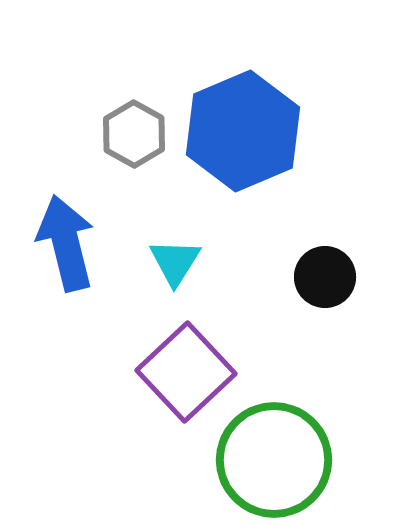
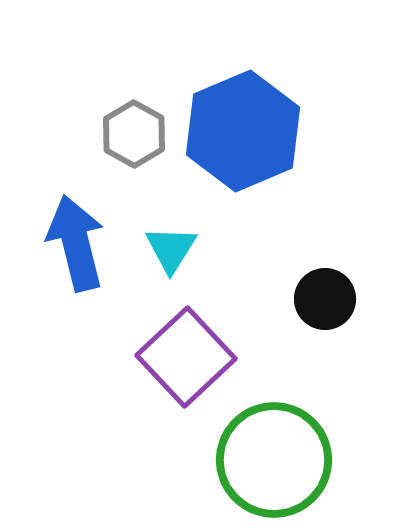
blue arrow: moved 10 px right
cyan triangle: moved 4 px left, 13 px up
black circle: moved 22 px down
purple square: moved 15 px up
